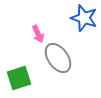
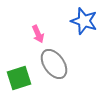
blue star: moved 3 px down
gray ellipse: moved 4 px left, 6 px down
